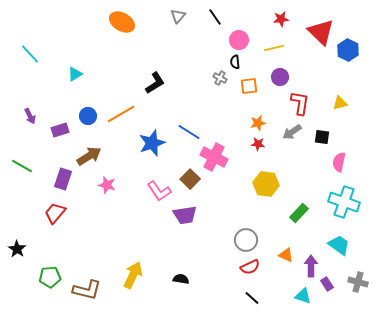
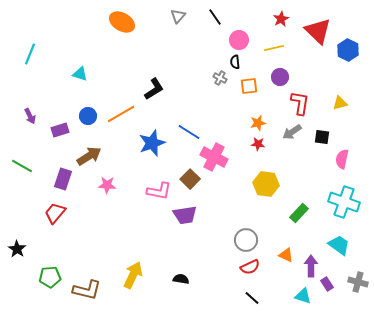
red star at (281, 19): rotated 21 degrees counterclockwise
red triangle at (321, 32): moved 3 px left, 1 px up
cyan line at (30, 54): rotated 65 degrees clockwise
cyan triangle at (75, 74): moved 5 px right; rotated 49 degrees clockwise
black L-shape at (155, 83): moved 1 px left, 6 px down
pink semicircle at (339, 162): moved 3 px right, 3 px up
pink star at (107, 185): rotated 12 degrees counterclockwise
pink L-shape at (159, 191): rotated 45 degrees counterclockwise
